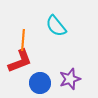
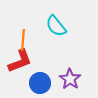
purple star: rotated 20 degrees counterclockwise
